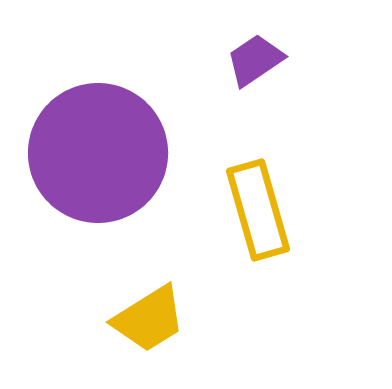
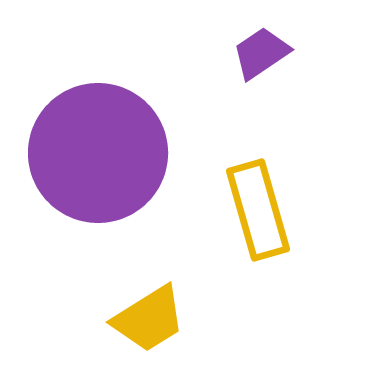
purple trapezoid: moved 6 px right, 7 px up
